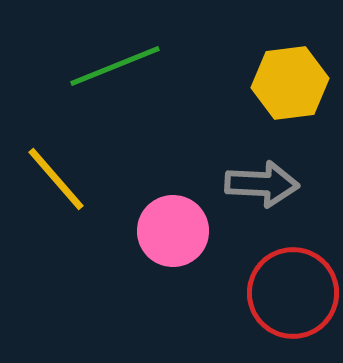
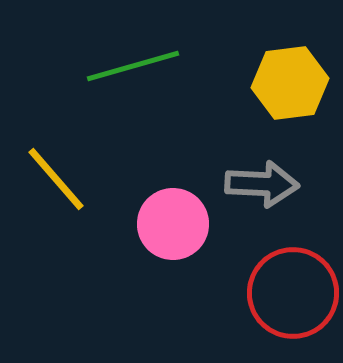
green line: moved 18 px right; rotated 6 degrees clockwise
pink circle: moved 7 px up
